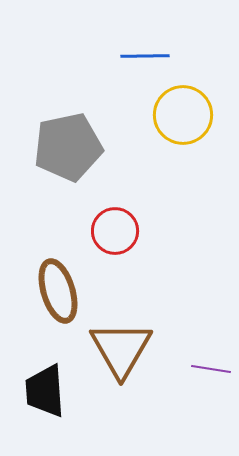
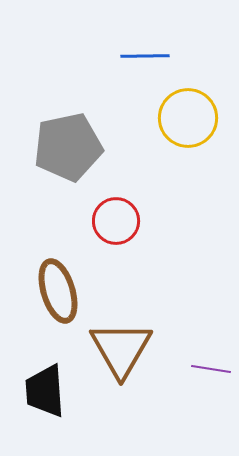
yellow circle: moved 5 px right, 3 px down
red circle: moved 1 px right, 10 px up
